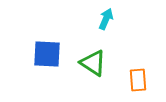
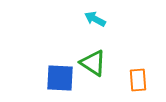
cyan arrow: moved 11 px left; rotated 85 degrees counterclockwise
blue square: moved 13 px right, 24 px down
